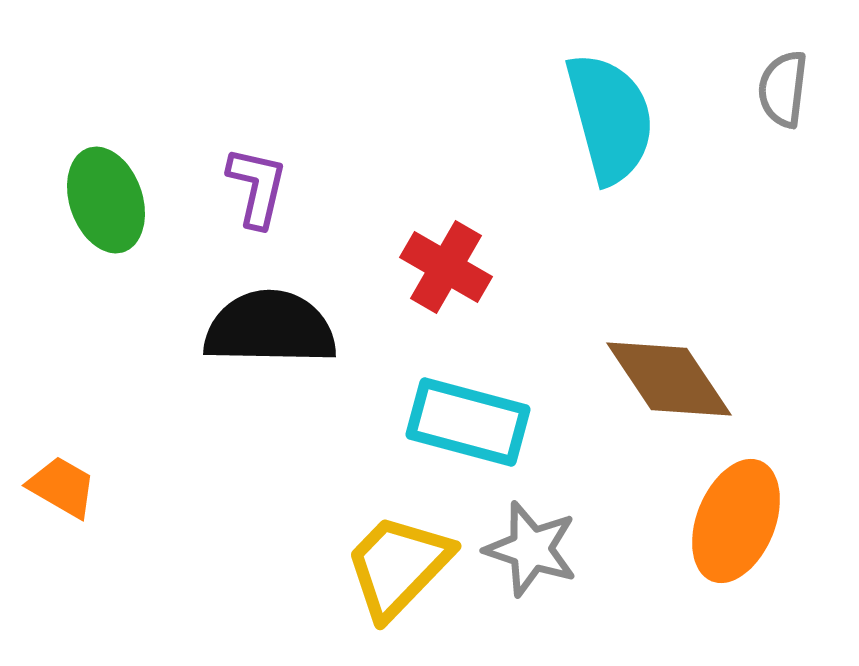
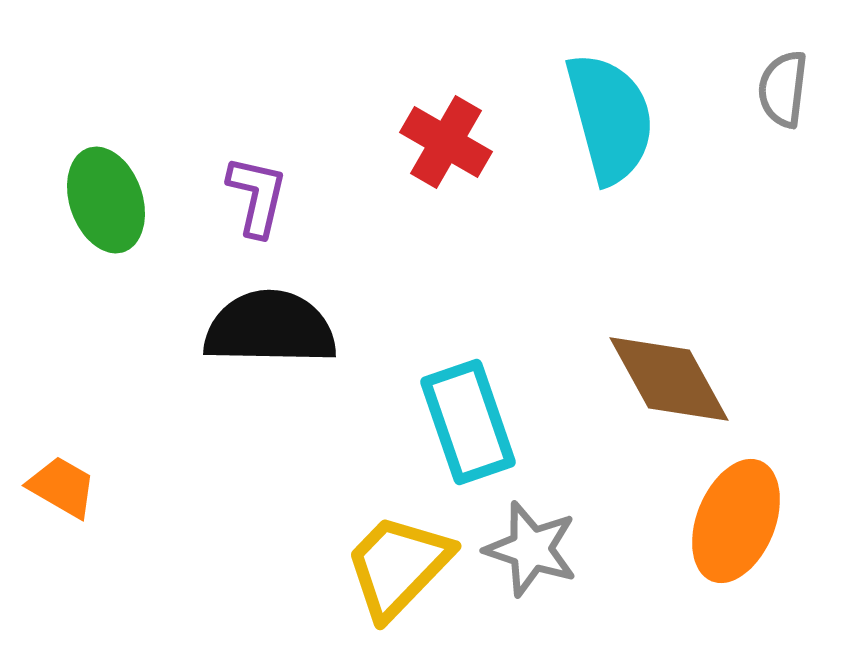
purple L-shape: moved 9 px down
red cross: moved 125 px up
brown diamond: rotated 5 degrees clockwise
cyan rectangle: rotated 56 degrees clockwise
